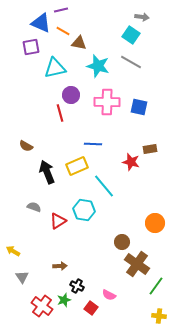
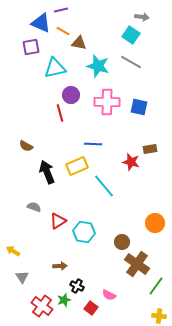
cyan hexagon: moved 22 px down
